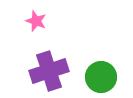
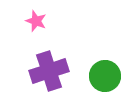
green circle: moved 4 px right, 1 px up
